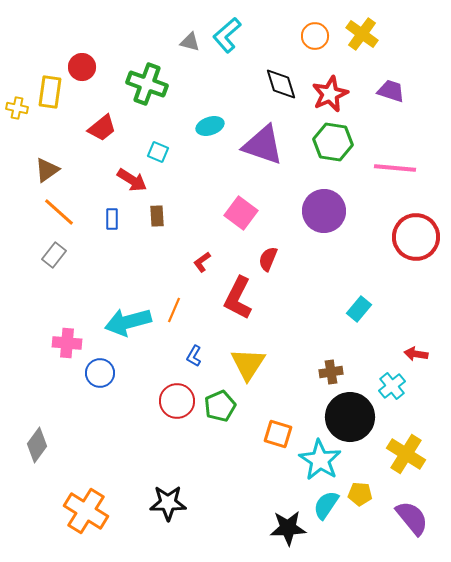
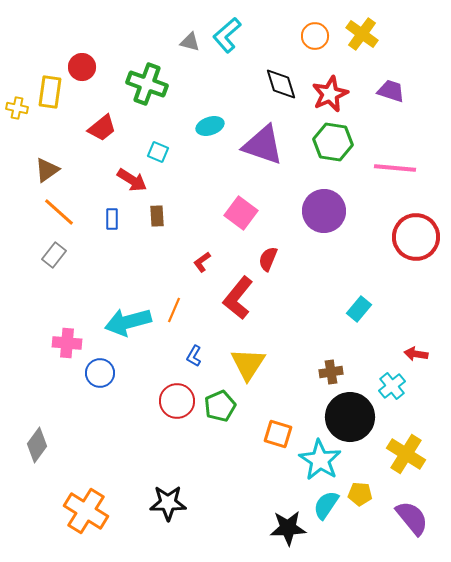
red L-shape at (238, 298): rotated 12 degrees clockwise
